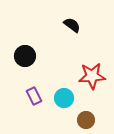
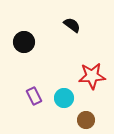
black circle: moved 1 px left, 14 px up
